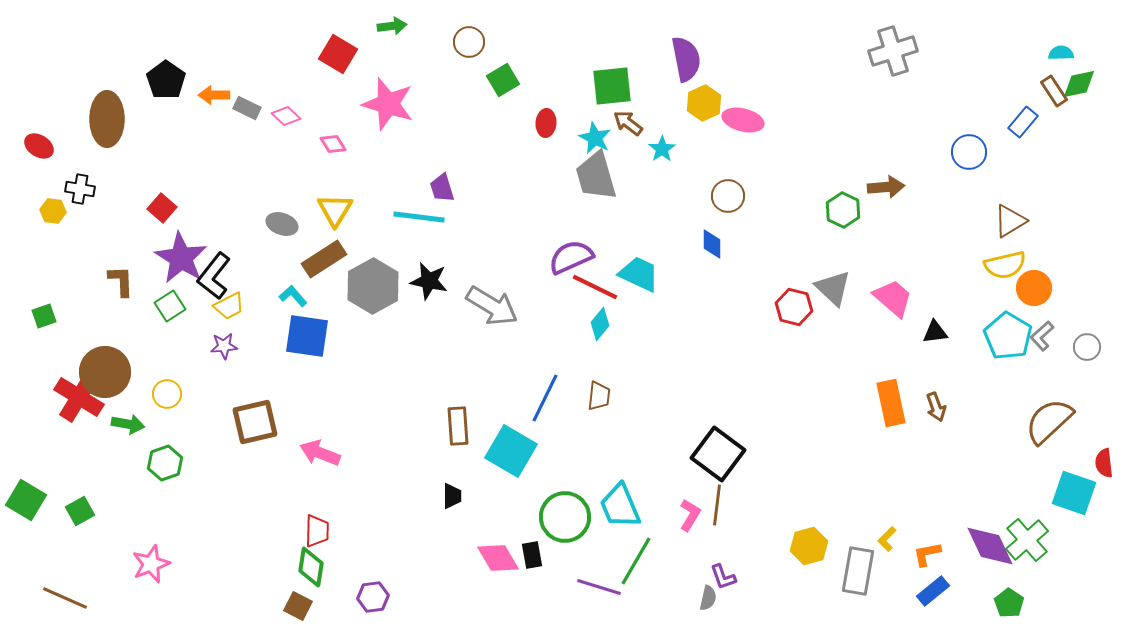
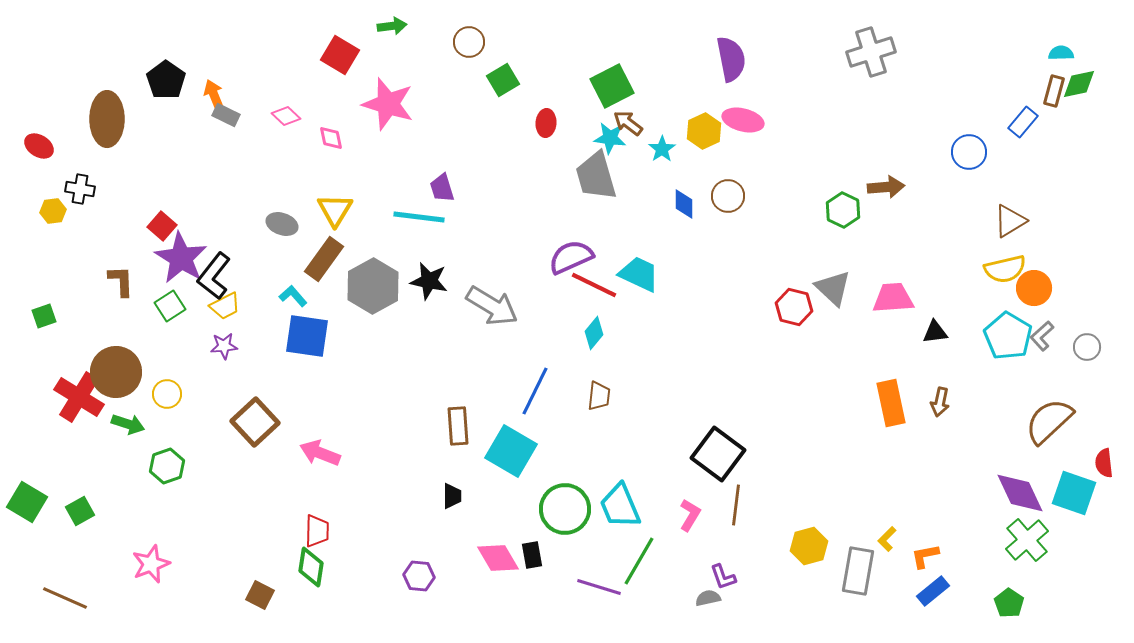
gray cross at (893, 51): moved 22 px left, 1 px down
red square at (338, 54): moved 2 px right, 1 px down
purple semicircle at (686, 59): moved 45 px right
green square at (612, 86): rotated 21 degrees counterclockwise
brown rectangle at (1054, 91): rotated 48 degrees clockwise
orange arrow at (214, 95): rotated 68 degrees clockwise
yellow hexagon at (704, 103): moved 28 px down
gray rectangle at (247, 108): moved 21 px left, 7 px down
cyan star at (595, 138): moved 15 px right; rotated 20 degrees counterclockwise
pink diamond at (333, 144): moved 2 px left, 6 px up; rotated 20 degrees clockwise
red square at (162, 208): moved 18 px down
yellow hexagon at (53, 211): rotated 15 degrees counterclockwise
blue diamond at (712, 244): moved 28 px left, 40 px up
brown rectangle at (324, 259): rotated 21 degrees counterclockwise
yellow semicircle at (1005, 265): moved 4 px down
red line at (595, 287): moved 1 px left, 2 px up
pink trapezoid at (893, 298): rotated 45 degrees counterclockwise
yellow trapezoid at (229, 306): moved 4 px left
cyan diamond at (600, 324): moved 6 px left, 9 px down
brown circle at (105, 372): moved 11 px right
blue line at (545, 398): moved 10 px left, 7 px up
brown arrow at (936, 407): moved 4 px right, 5 px up; rotated 32 degrees clockwise
brown square at (255, 422): rotated 30 degrees counterclockwise
green arrow at (128, 424): rotated 8 degrees clockwise
green hexagon at (165, 463): moved 2 px right, 3 px down
green square at (26, 500): moved 1 px right, 2 px down
brown line at (717, 505): moved 19 px right
green circle at (565, 517): moved 8 px up
purple diamond at (990, 546): moved 30 px right, 53 px up
orange L-shape at (927, 554): moved 2 px left, 2 px down
green line at (636, 561): moved 3 px right
purple hexagon at (373, 597): moved 46 px right, 21 px up; rotated 12 degrees clockwise
gray semicircle at (708, 598): rotated 115 degrees counterclockwise
brown square at (298, 606): moved 38 px left, 11 px up
